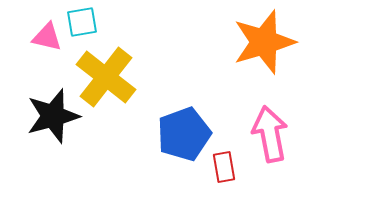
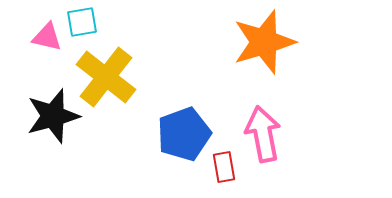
pink arrow: moved 7 px left
